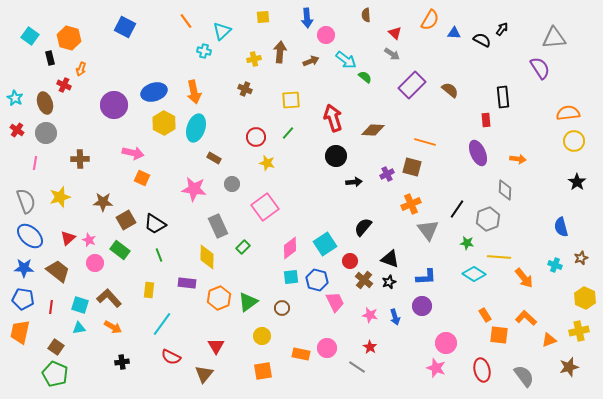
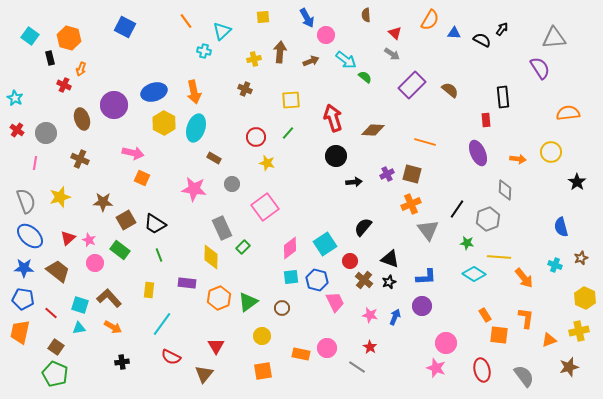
blue arrow at (307, 18): rotated 24 degrees counterclockwise
brown ellipse at (45, 103): moved 37 px right, 16 px down
yellow circle at (574, 141): moved 23 px left, 11 px down
brown cross at (80, 159): rotated 24 degrees clockwise
brown square at (412, 167): moved 7 px down
gray rectangle at (218, 226): moved 4 px right, 2 px down
yellow diamond at (207, 257): moved 4 px right
red line at (51, 307): moved 6 px down; rotated 56 degrees counterclockwise
blue arrow at (395, 317): rotated 140 degrees counterclockwise
orange L-shape at (526, 318): rotated 55 degrees clockwise
